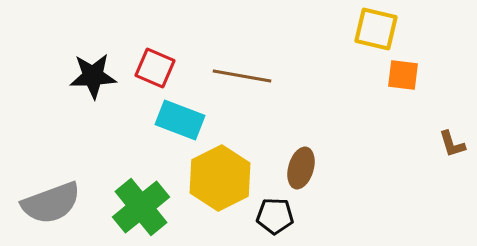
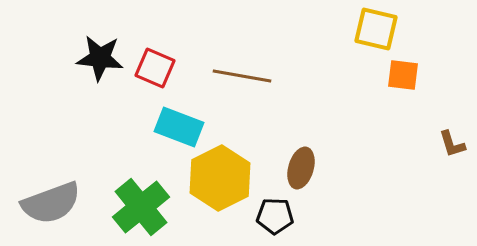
black star: moved 7 px right, 18 px up; rotated 9 degrees clockwise
cyan rectangle: moved 1 px left, 7 px down
